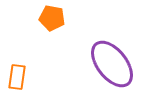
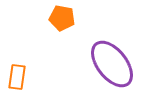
orange pentagon: moved 10 px right
